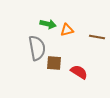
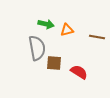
green arrow: moved 2 px left
